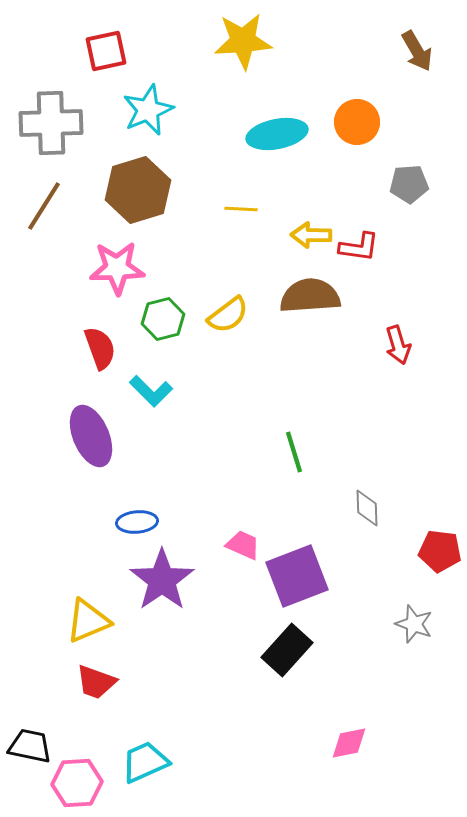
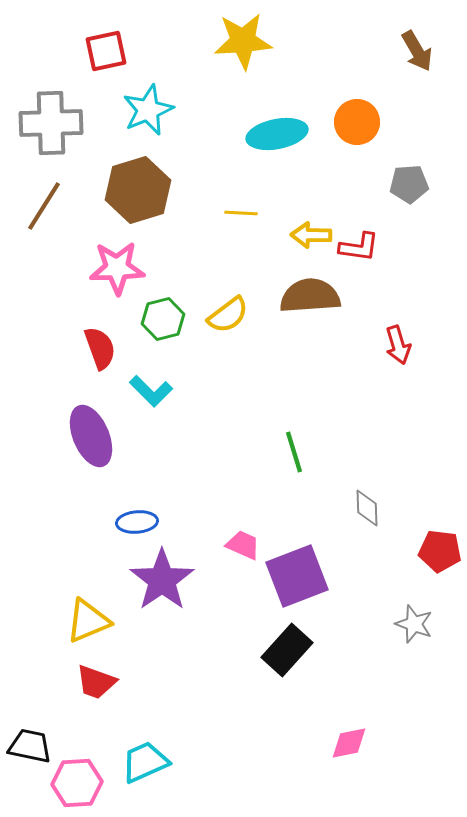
yellow line: moved 4 px down
